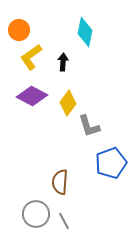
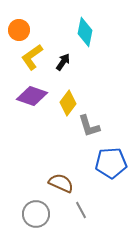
yellow L-shape: moved 1 px right
black arrow: rotated 30 degrees clockwise
purple diamond: rotated 8 degrees counterclockwise
blue pentagon: rotated 16 degrees clockwise
brown semicircle: moved 1 px right, 1 px down; rotated 110 degrees clockwise
gray line: moved 17 px right, 11 px up
